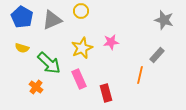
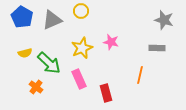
pink star: rotated 21 degrees clockwise
yellow semicircle: moved 3 px right, 5 px down; rotated 32 degrees counterclockwise
gray rectangle: moved 7 px up; rotated 49 degrees clockwise
